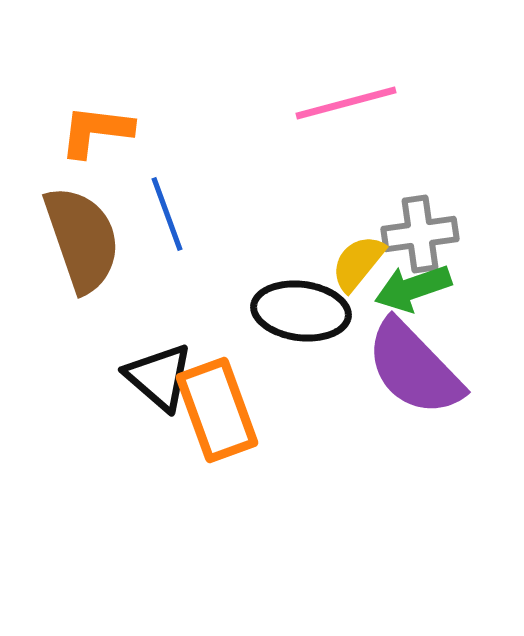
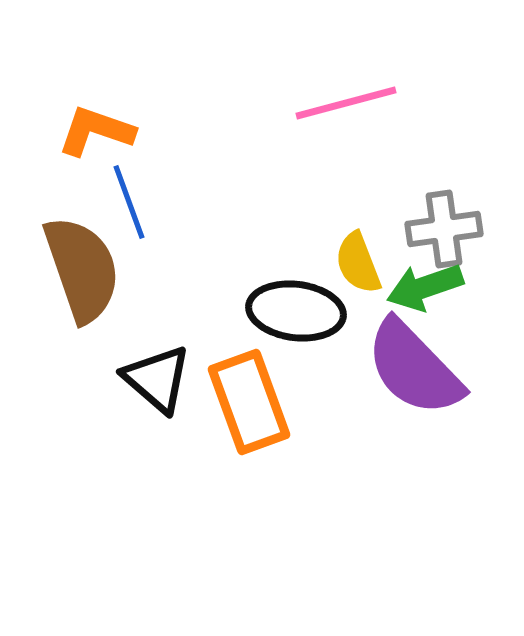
orange L-shape: rotated 12 degrees clockwise
blue line: moved 38 px left, 12 px up
gray cross: moved 24 px right, 5 px up
brown semicircle: moved 30 px down
yellow semicircle: rotated 60 degrees counterclockwise
green arrow: moved 12 px right, 1 px up
black ellipse: moved 5 px left
black triangle: moved 2 px left, 2 px down
orange rectangle: moved 32 px right, 8 px up
